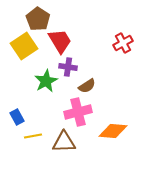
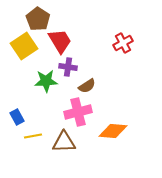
green star: rotated 25 degrees clockwise
